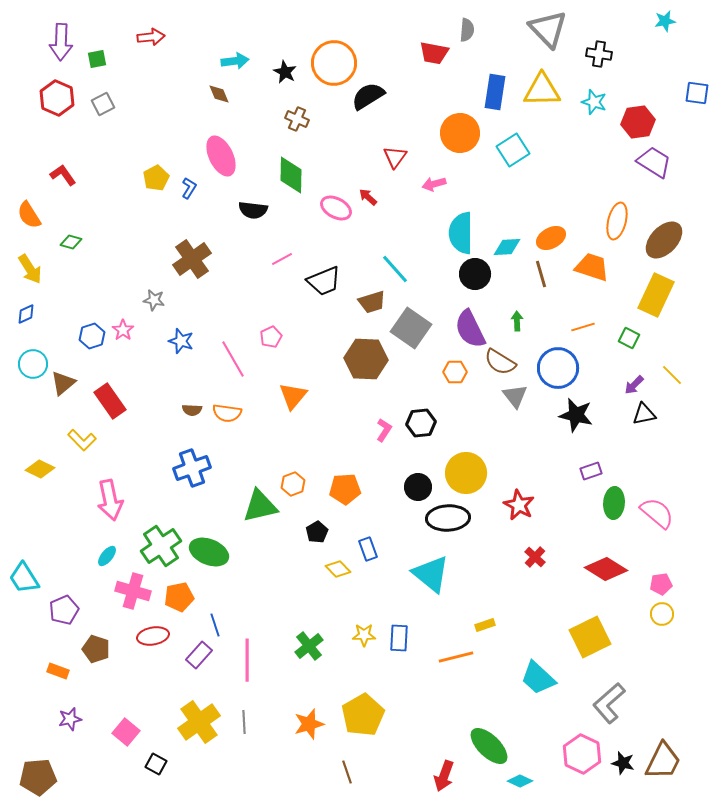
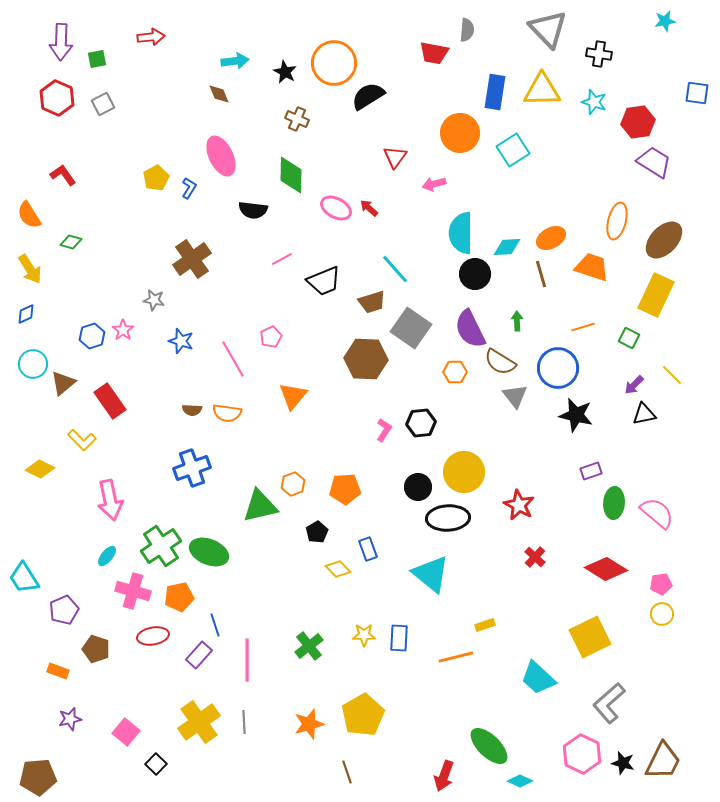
red arrow at (368, 197): moved 1 px right, 11 px down
yellow circle at (466, 473): moved 2 px left, 1 px up
black square at (156, 764): rotated 15 degrees clockwise
